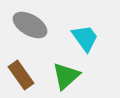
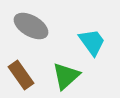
gray ellipse: moved 1 px right, 1 px down
cyan trapezoid: moved 7 px right, 4 px down
